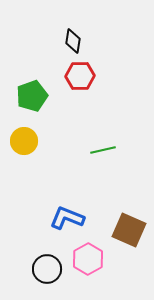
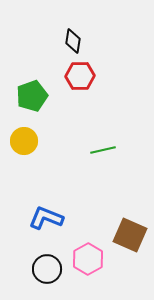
blue L-shape: moved 21 px left
brown square: moved 1 px right, 5 px down
